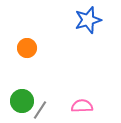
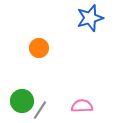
blue star: moved 2 px right, 2 px up
orange circle: moved 12 px right
